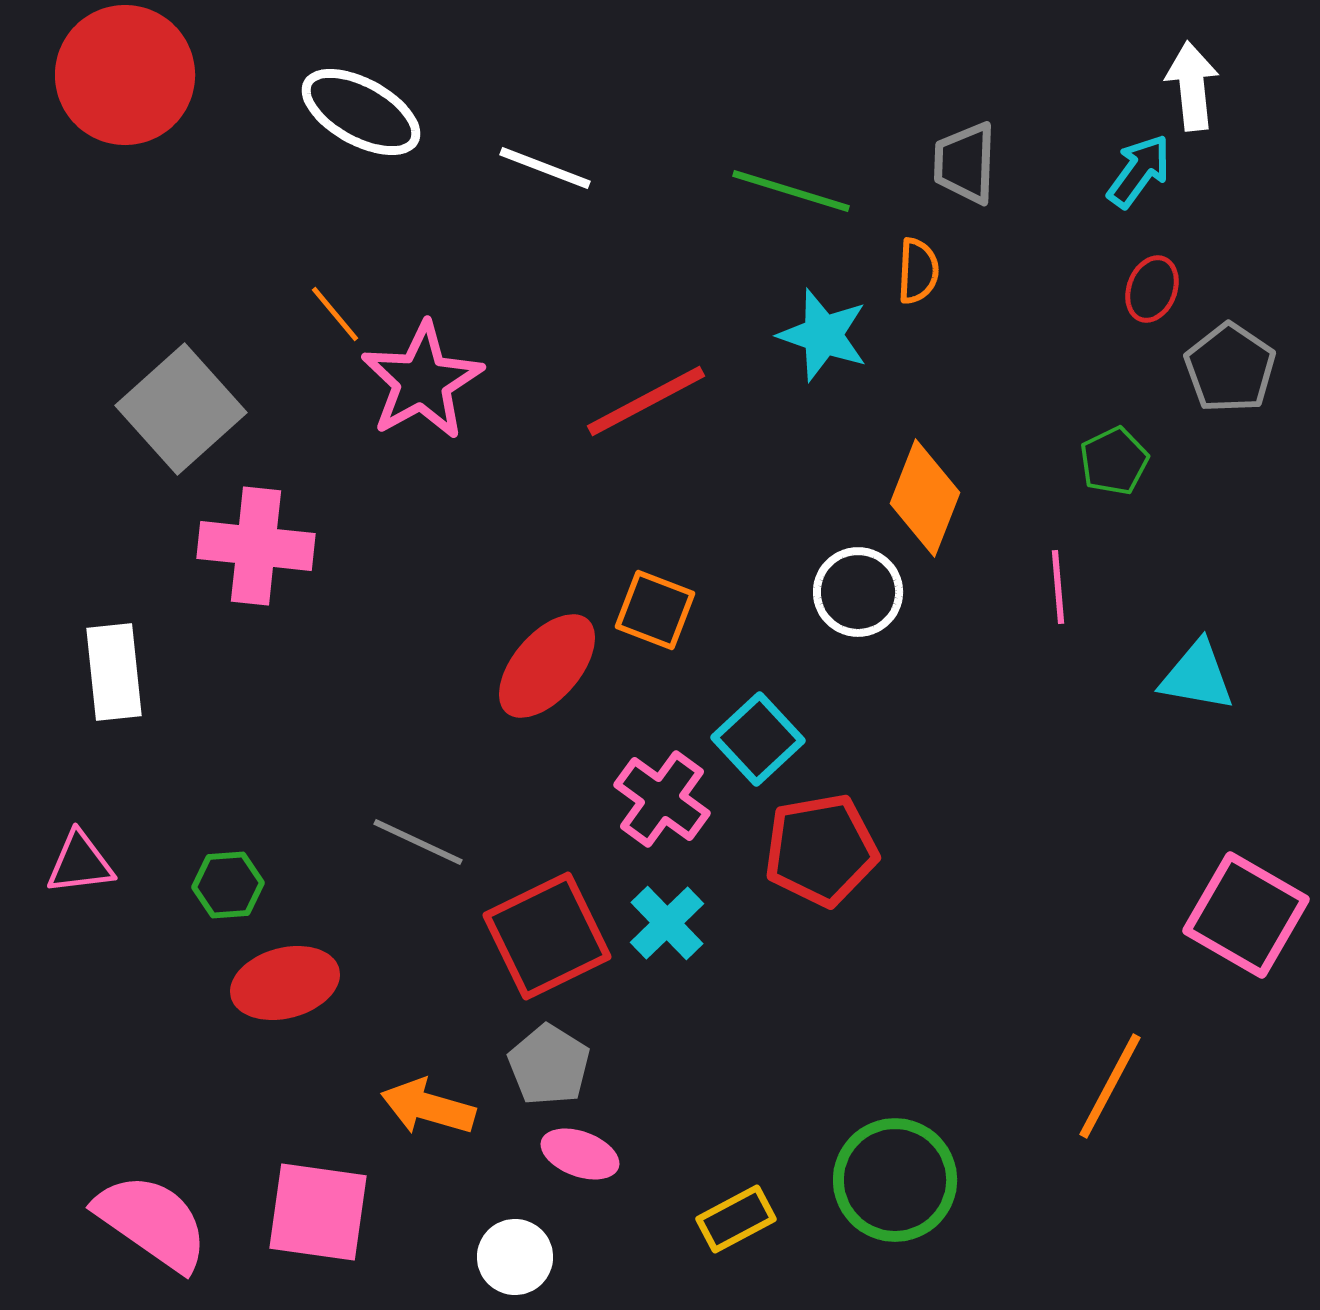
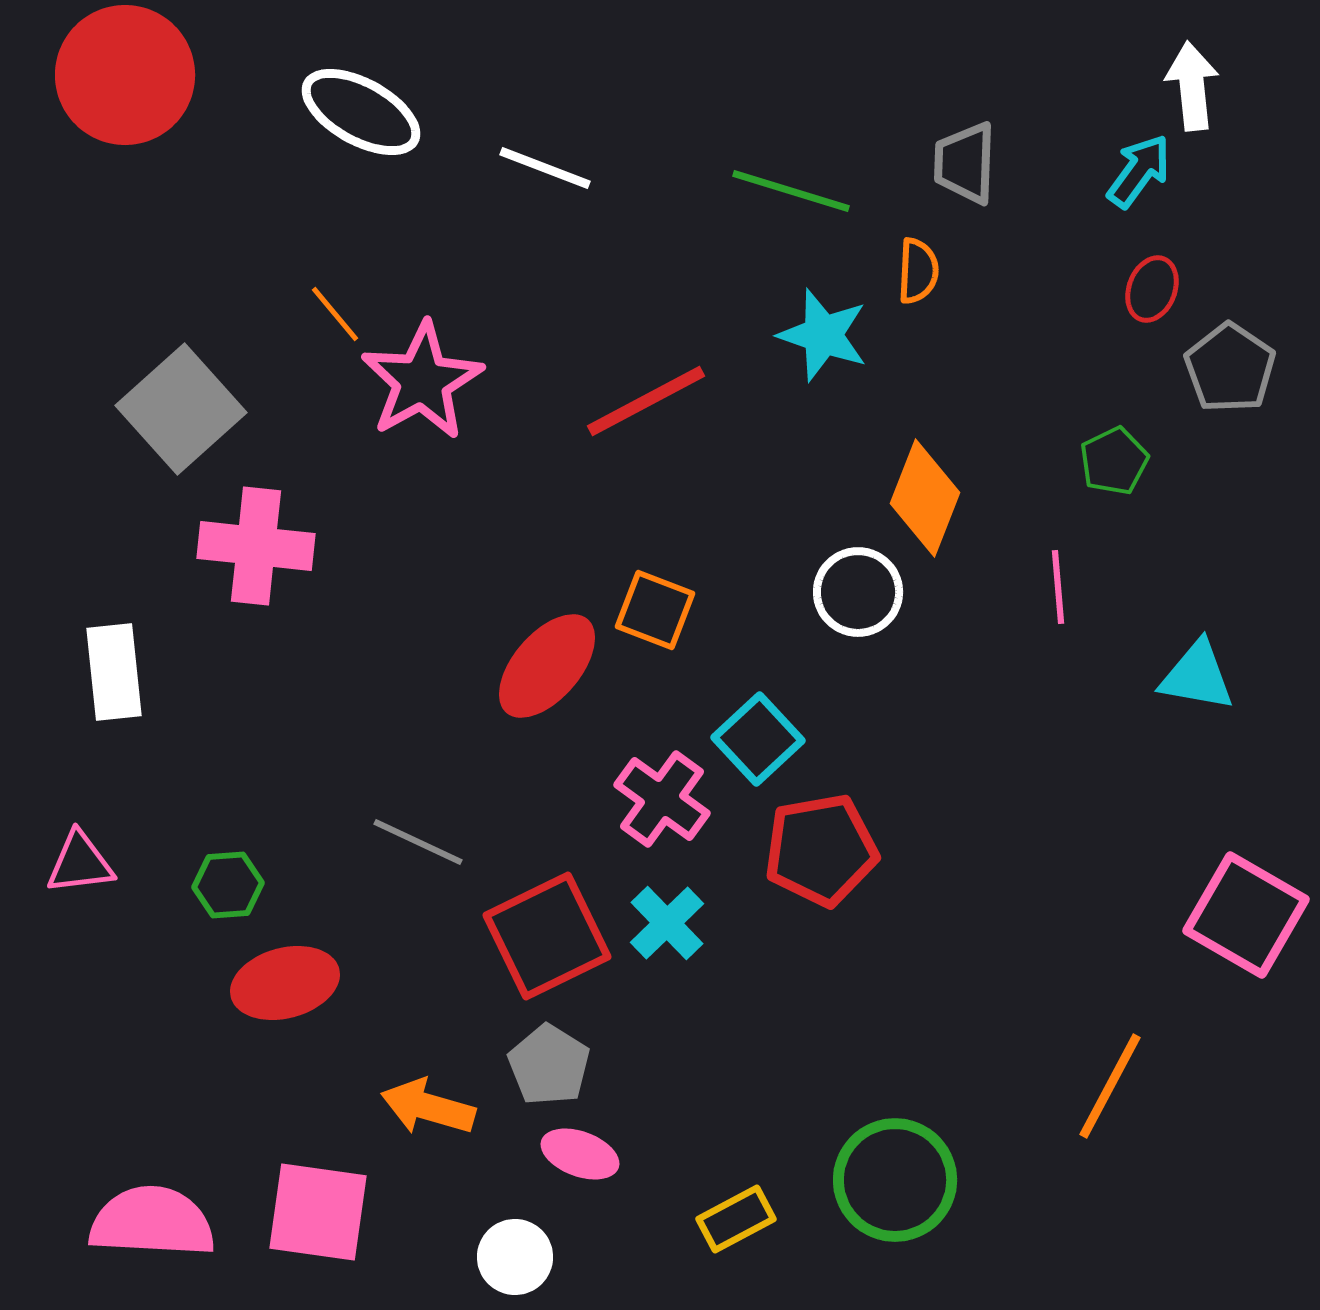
pink semicircle at (152, 1222): rotated 32 degrees counterclockwise
